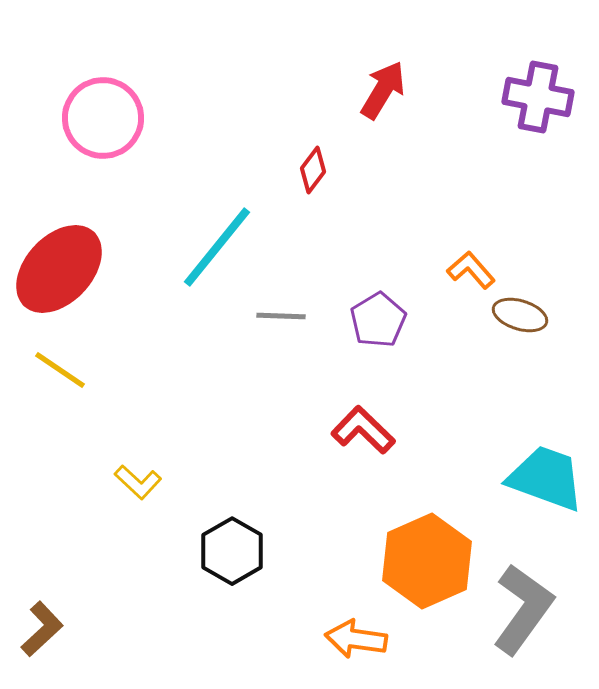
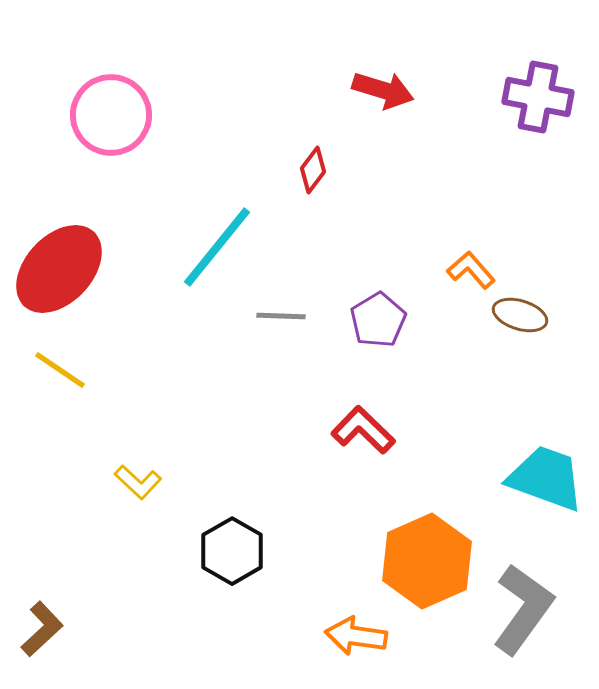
red arrow: rotated 76 degrees clockwise
pink circle: moved 8 px right, 3 px up
orange arrow: moved 3 px up
